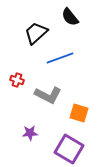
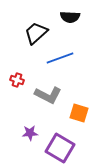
black semicircle: rotated 48 degrees counterclockwise
purple square: moved 9 px left, 1 px up
